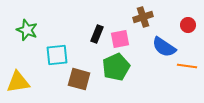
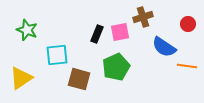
red circle: moved 1 px up
pink square: moved 7 px up
yellow triangle: moved 3 px right, 4 px up; rotated 25 degrees counterclockwise
